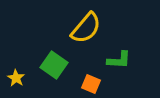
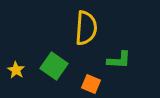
yellow semicircle: rotated 36 degrees counterclockwise
green square: moved 1 px down
yellow star: moved 8 px up
